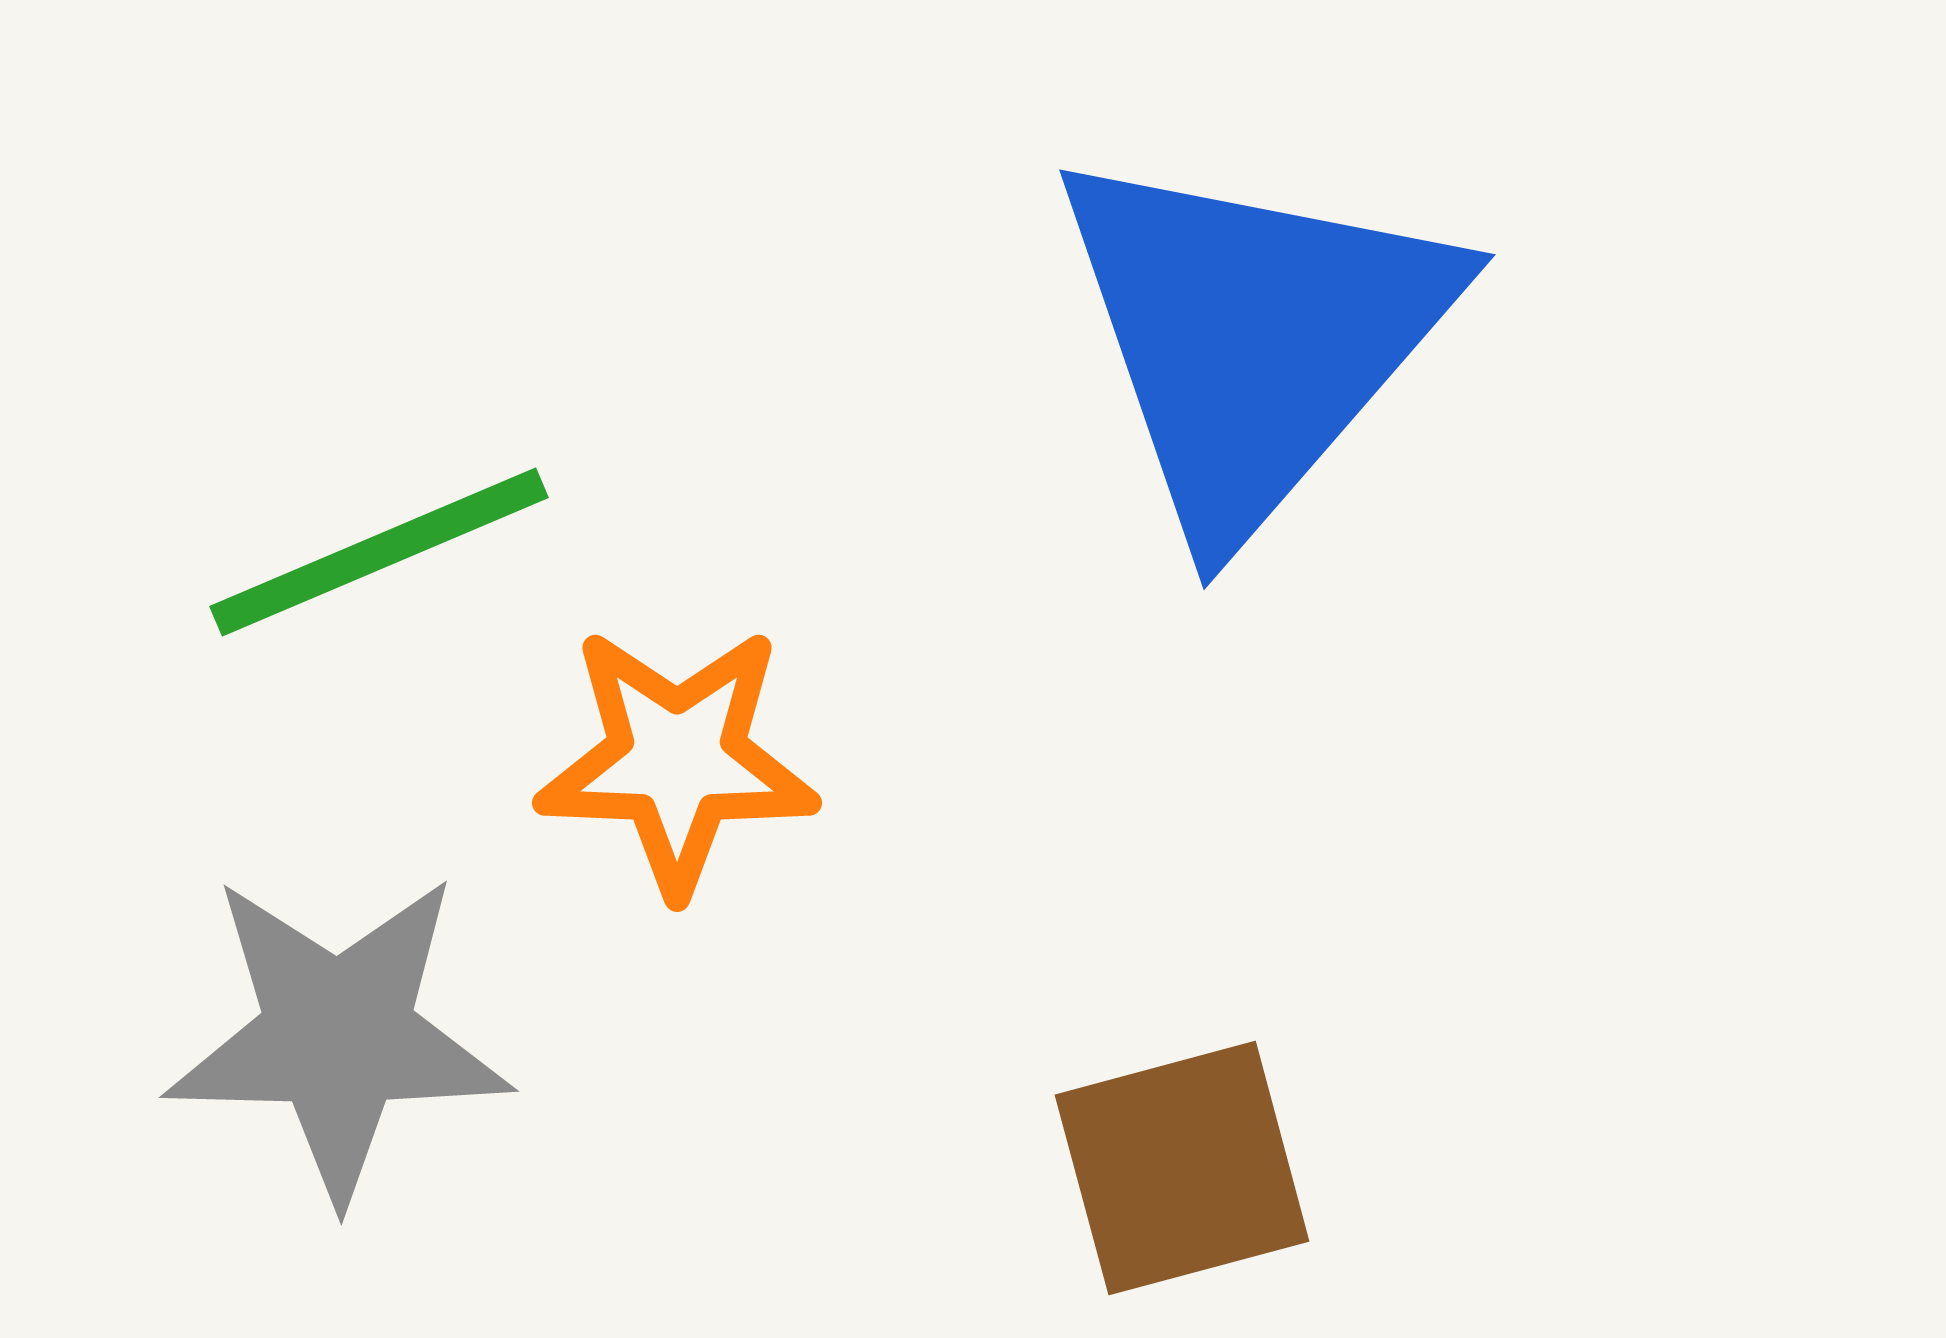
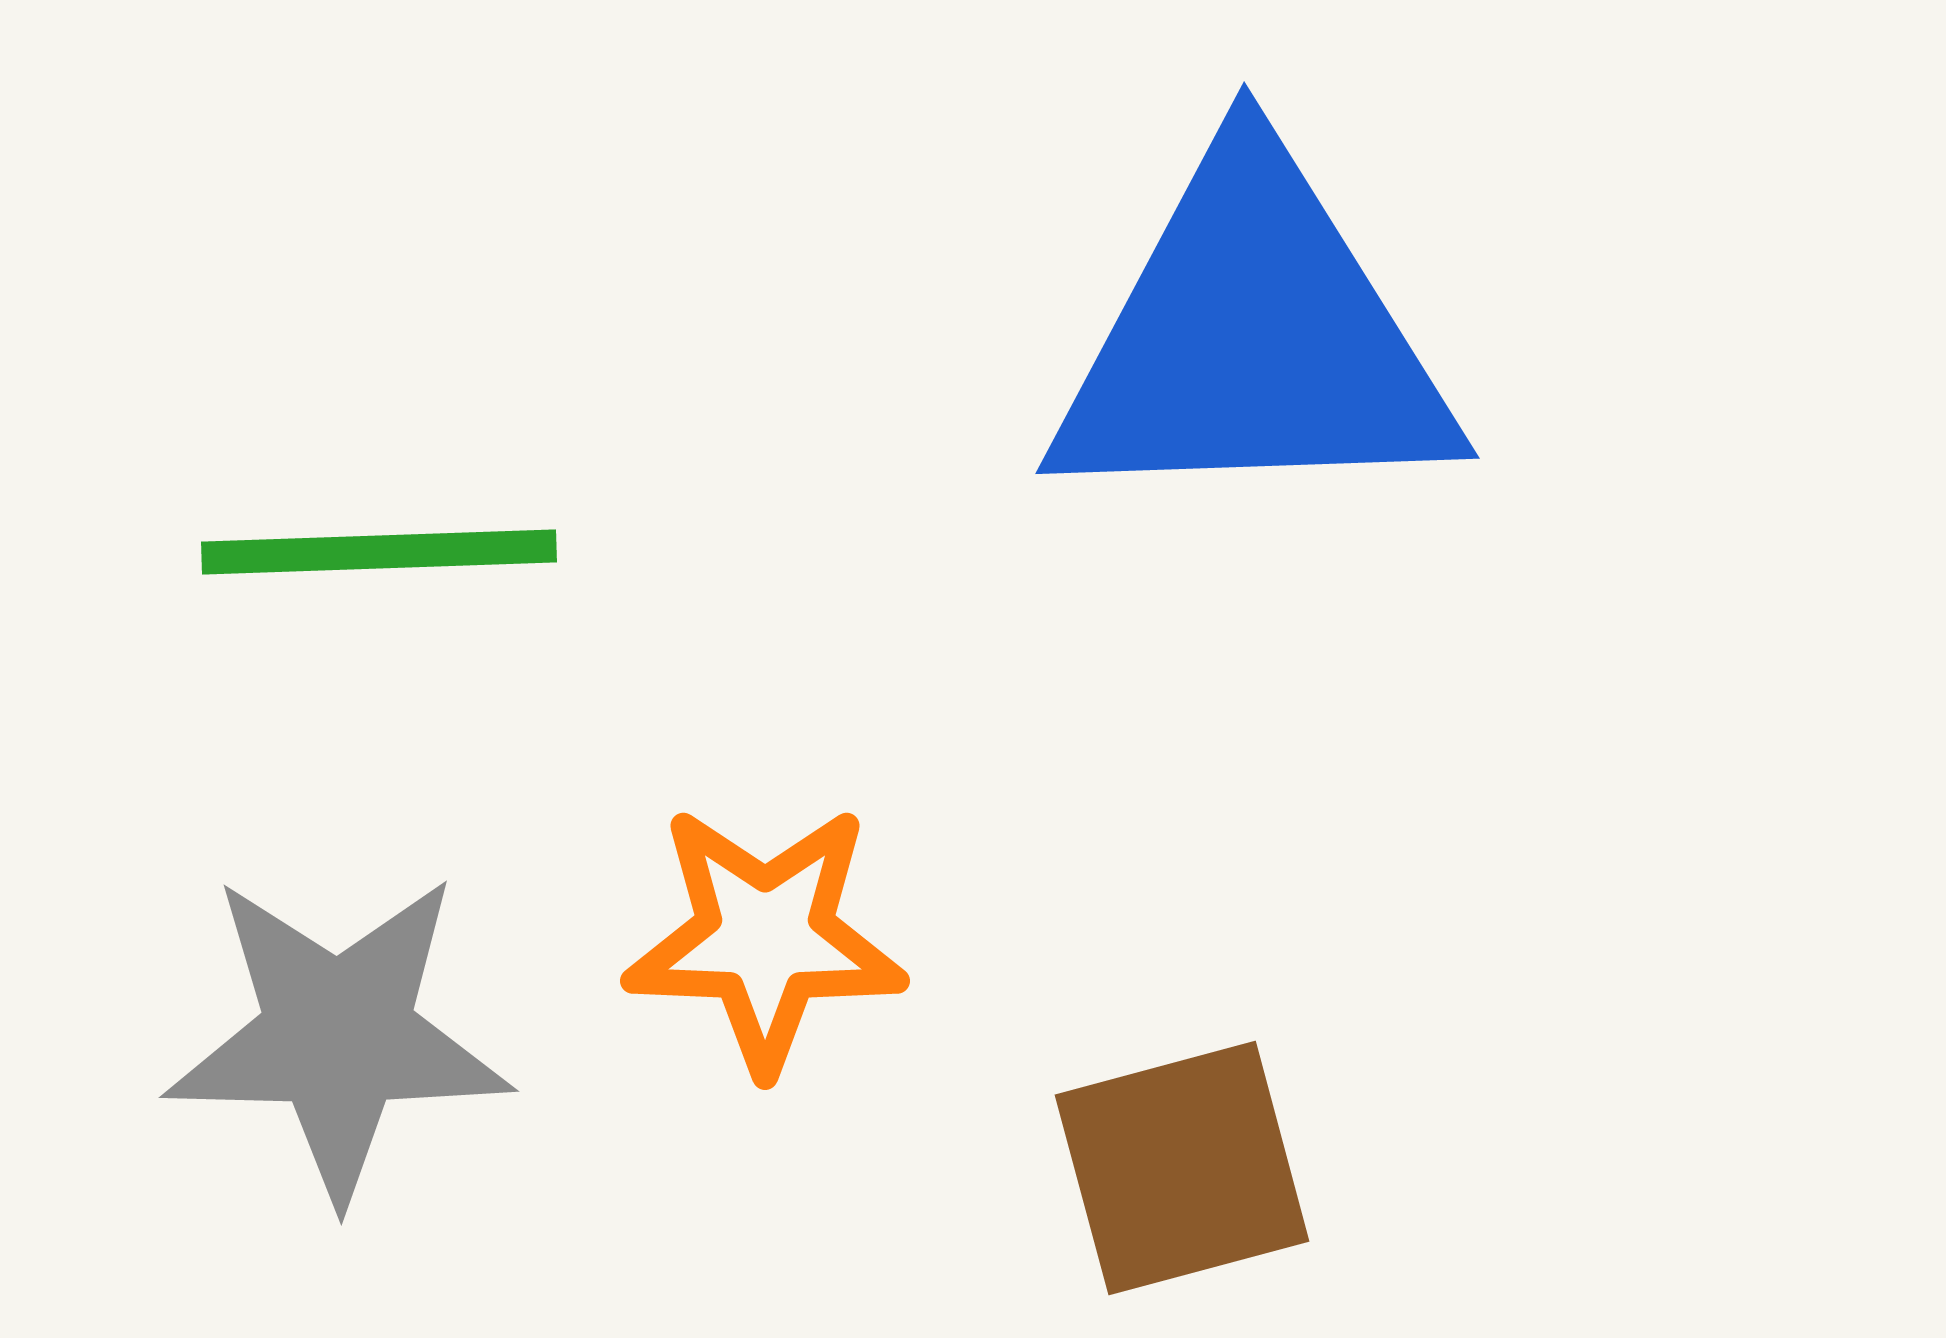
blue triangle: rotated 47 degrees clockwise
green line: rotated 21 degrees clockwise
orange star: moved 88 px right, 178 px down
